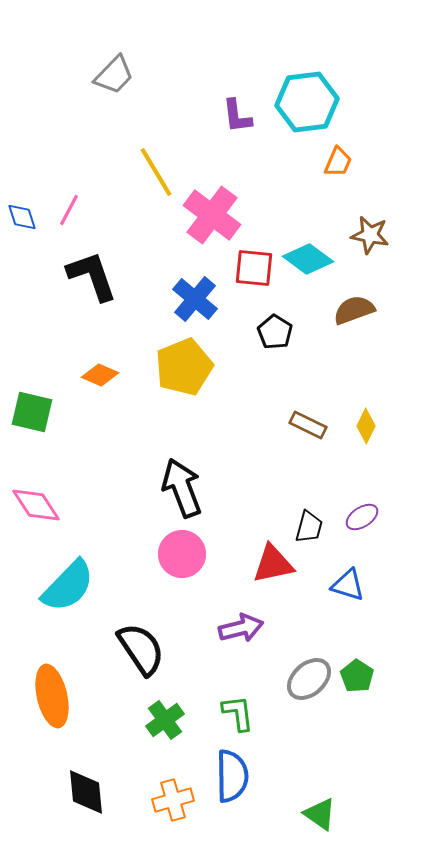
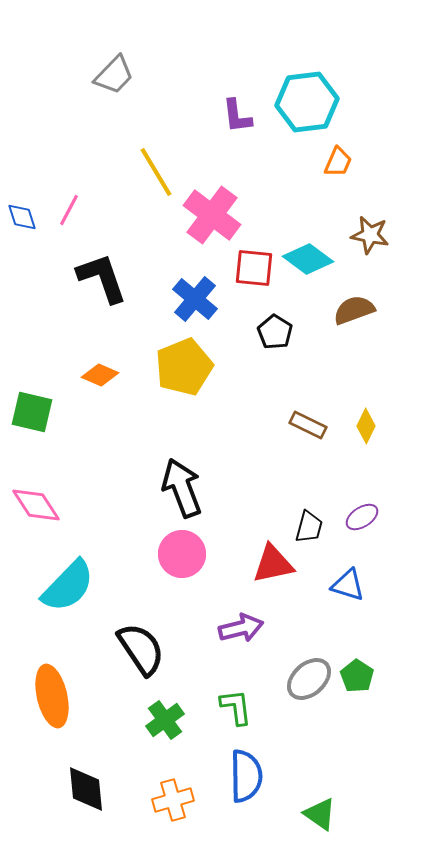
black L-shape: moved 10 px right, 2 px down
green L-shape: moved 2 px left, 6 px up
blue semicircle: moved 14 px right
black diamond: moved 3 px up
